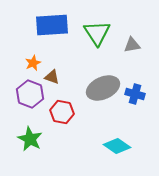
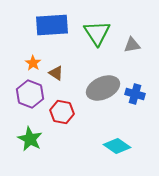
orange star: rotated 14 degrees counterclockwise
brown triangle: moved 4 px right, 4 px up; rotated 14 degrees clockwise
